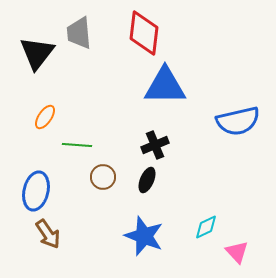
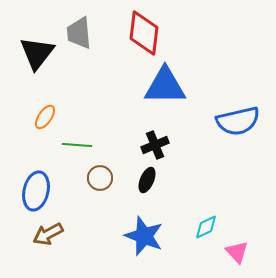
brown circle: moved 3 px left, 1 px down
brown arrow: rotated 96 degrees clockwise
